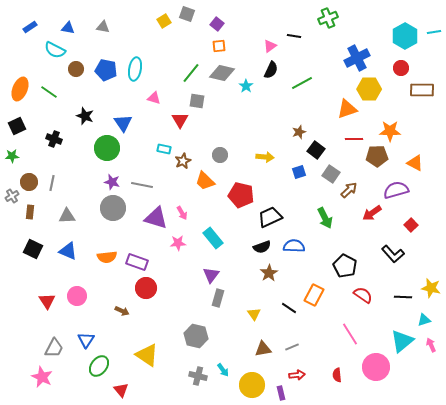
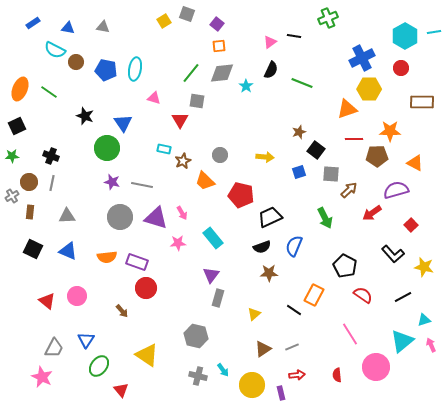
blue rectangle at (30, 27): moved 3 px right, 4 px up
pink triangle at (270, 46): moved 4 px up
blue cross at (357, 58): moved 5 px right
brown circle at (76, 69): moved 7 px up
gray diamond at (222, 73): rotated 20 degrees counterclockwise
green line at (302, 83): rotated 50 degrees clockwise
brown rectangle at (422, 90): moved 12 px down
black cross at (54, 139): moved 3 px left, 17 px down
gray square at (331, 174): rotated 30 degrees counterclockwise
gray circle at (113, 208): moved 7 px right, 9 px down
blue semicircle at (294, 246): rotated 70 degrees counterclockwise
brown star at (269, 273): rotated 30 degrees clockwise
yellow star at (431, 288): moved 7 px left, 21 px up
black line at (403, 297): rotated 30 degrees counterclockwise
red triangle at (47, 301): rotated 18 degrees counterclockwise
black line at (289, 308): moved 5 px right, 2 px down
brown arrow at (122, 311): rotated 24 degrees clockwise
yellow triangle at (254, 314): rotated 24 degrees clockwise
brown triangle at (263, 349): rotated 24 degrees counterclockwise
